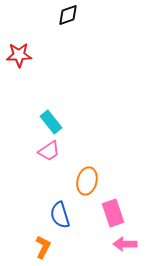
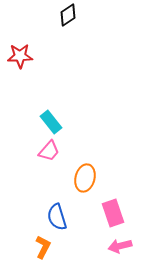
black diamond: rotated 15 degrees counterclockwise
red star: moved 1 px right, 1 px down
pink trapezoid: rotated 15 degrees counterclockwise
orange ellipse: moved 2 px left, 3 px up
blue semicircle: moved 3 px left, 2 px down
pink arrow: moved 5 px left, 2 px down; rotated 15 degrees counterclockwise
